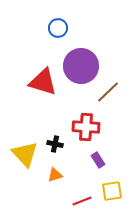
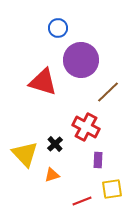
purple circle: moved 6 px up
red cross: rotated 24 degrees clockwise
black cross: rotated 35 degrees clockwise
purple rectangle: rotated 35 degrees clockwise
orange triangle: moved 3 px left
yellow square: moved 2 px up
